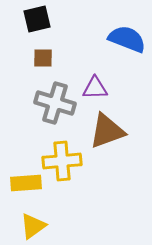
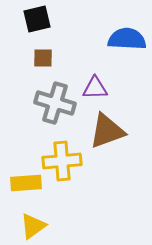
blue semicircle: rotated 18 degrees counterclockwise
